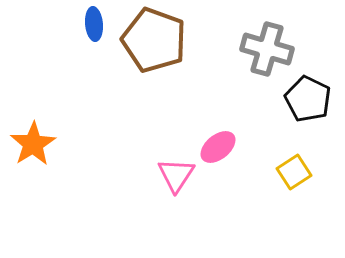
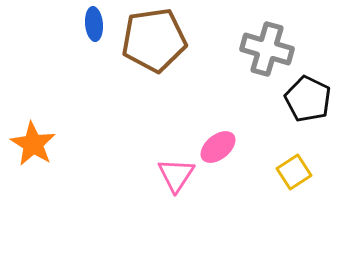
brown pentagon: rotated 28 degrees counterclockwise
orange star: rotated 9 degrees counterclockwise
